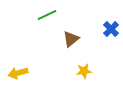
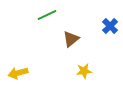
blue cross: moved 1 px left, 3 px up
